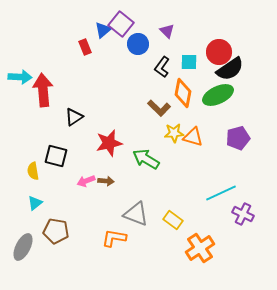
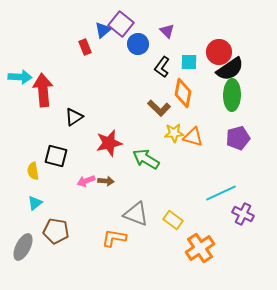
green ellipse: moved 14 px right; rotated 64 degrees counterclockwise
